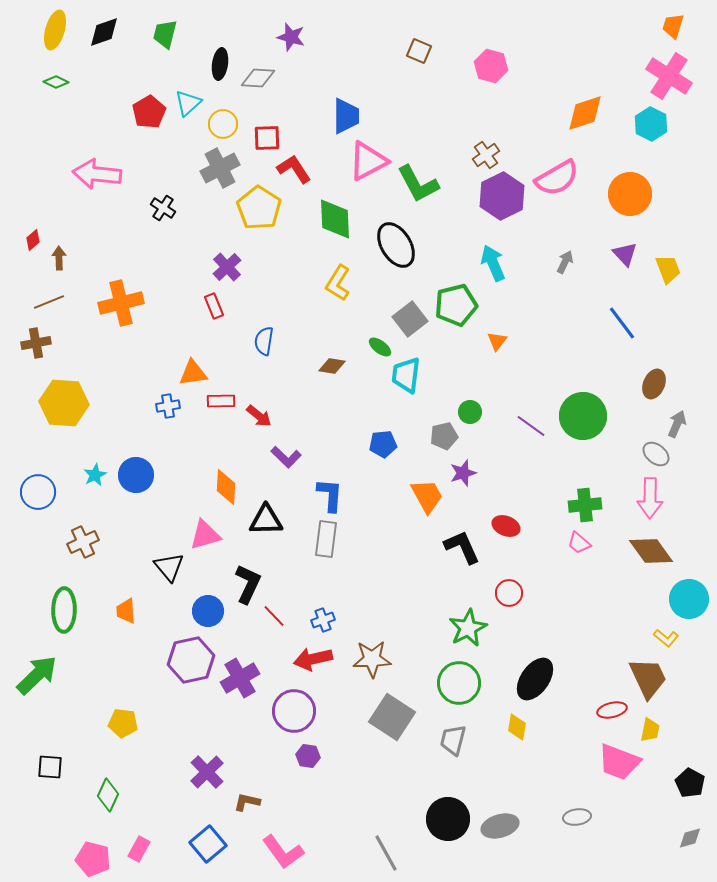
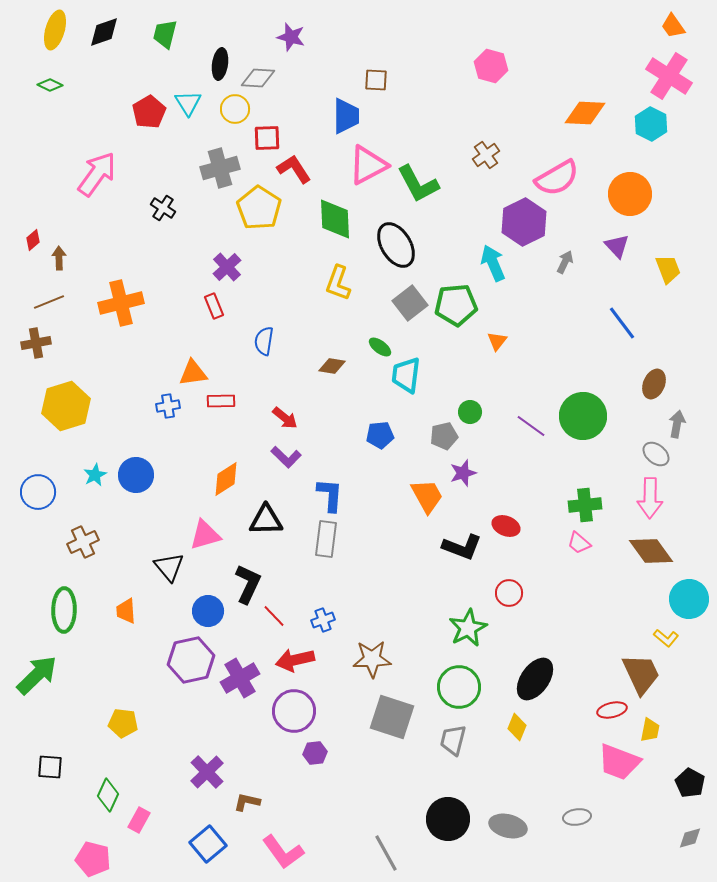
orange trapezoid at (673, 26): rotated 52 degrees counterclockwise
brown square at (419, 51): moved 43 px left, 29 px down; rotated 20 degrees counterclockwise
green diamond at (56, 82): moved 6 px left, 3 px down
cyan triangle at (188, 103): rotated 20 degrees counterclockwise
orange diamond at (585, 113): rotated 21 degrees clockwise
yellow circle at (223, 124): moved 12 px right, 15 px up
pink triangle at (368, 161): moved 4 px down
gray cross at (220, 168): rotated 12 degrees clockwise
pink arrow at (97, 174): rotated 120 degrees clockwise
purple hexagon at (502, 196): moved 22 px right, 26 px down
purple triangle at (625, 254): moved 8 px left, 8 px up
yellow L-shape at (338, 283): rotated 12 degrees counterclockwise
green pentagon at (456, 305): rotated 9 degrees clockwise
gray square at (410, 319): moved 16 px up
yellow hexagon at (64, 403): moved 2 px right, 3 px down; rotated 21 degrees counterclockwise
red arrow at (259, 416): moved 26 px right, 2 px down
gray arrow at (677, 424): rotated 12 degrees counterclockwise
blue pentagon at (383, 444): moved 3 px left, 9 px up
orange diamond at (226, 487): moved 8 px up; rotated 54 degrees clockwise
black L-shape at (462, 547): rotated 135 degrees clockwise
red arrow at (313, 659): moved 18 px left, 1 px down
brown trapezoid at (648, 678): moved 7 px left, 4 px up
green circle at (459, 683): moved 4 px down
gray square at (392, 717): rotated 15 degrees counterclockwise
yellow diamond at (517, 727): rotated 12 degrees clockwise
purple hexagon at (308, 756): moved 7 px right, 3 px up; rotated 15 degrees counterclockwise
gray ellipse at (500, 826): moved 8 px right; rotated 30 degrees clockwise
pink rectangle at (139, 849): moved 29 px up
